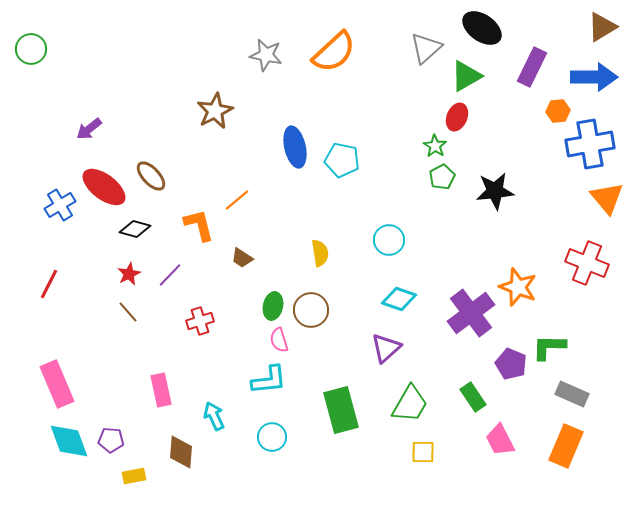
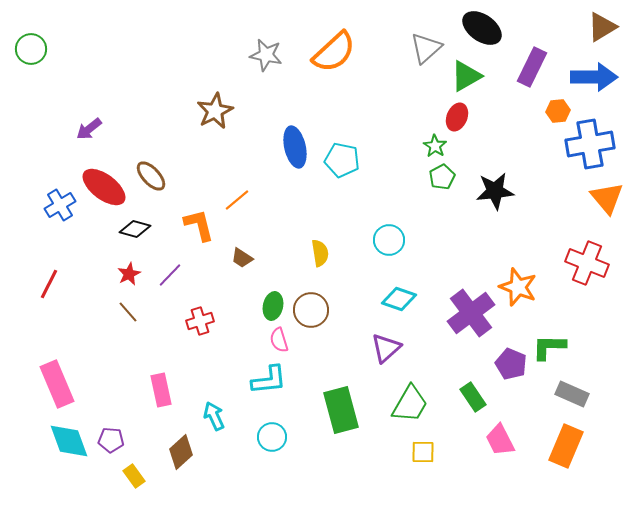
brown diamond at (181, 452): rotated 44 degrees clockwise
yellow rectangle at (134, 476): rotated 65 degrees clockwise
